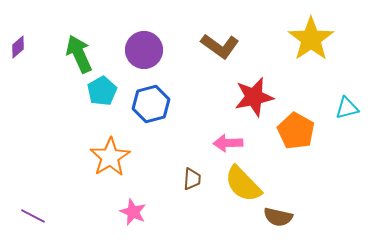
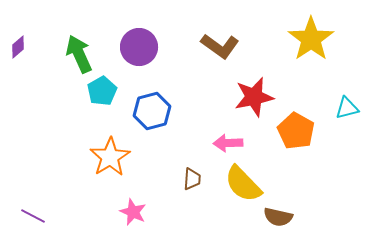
purple circle: moved 5 px left, 3 px up
blue hexagon: moved 1 px right, 7 px down
